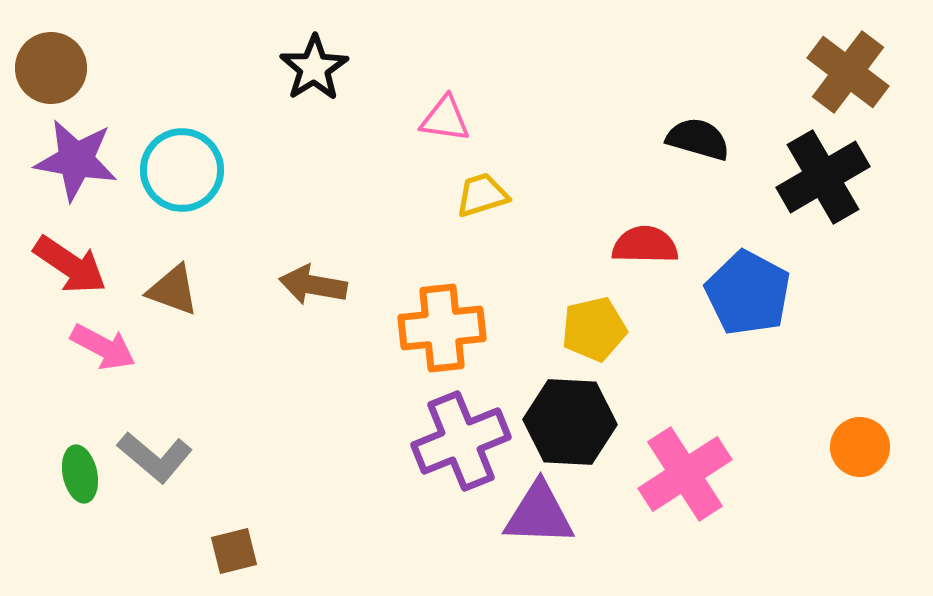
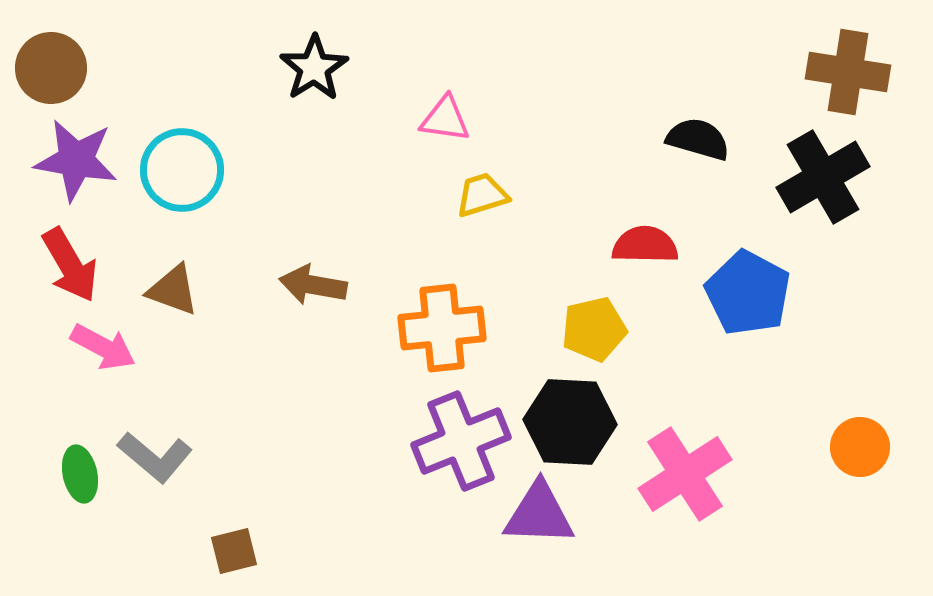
brown cross: rotated 28 degrees counterclockwise
red arrow: rotated 26 degrees clockwise
